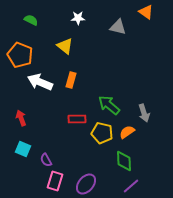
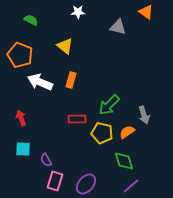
white star: moved 6 px up
green arrow: rotated 85 degrees counterclockwise
gray arrow: moved 2 px down
cyan square: rotated 21 degrees counterclockwise
green diamond: rotated 15 degrees counterclockwise
